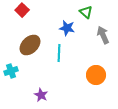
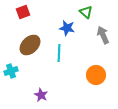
red square: moved 1 px right, 2 px down; rotated 24 degrees clockwise
